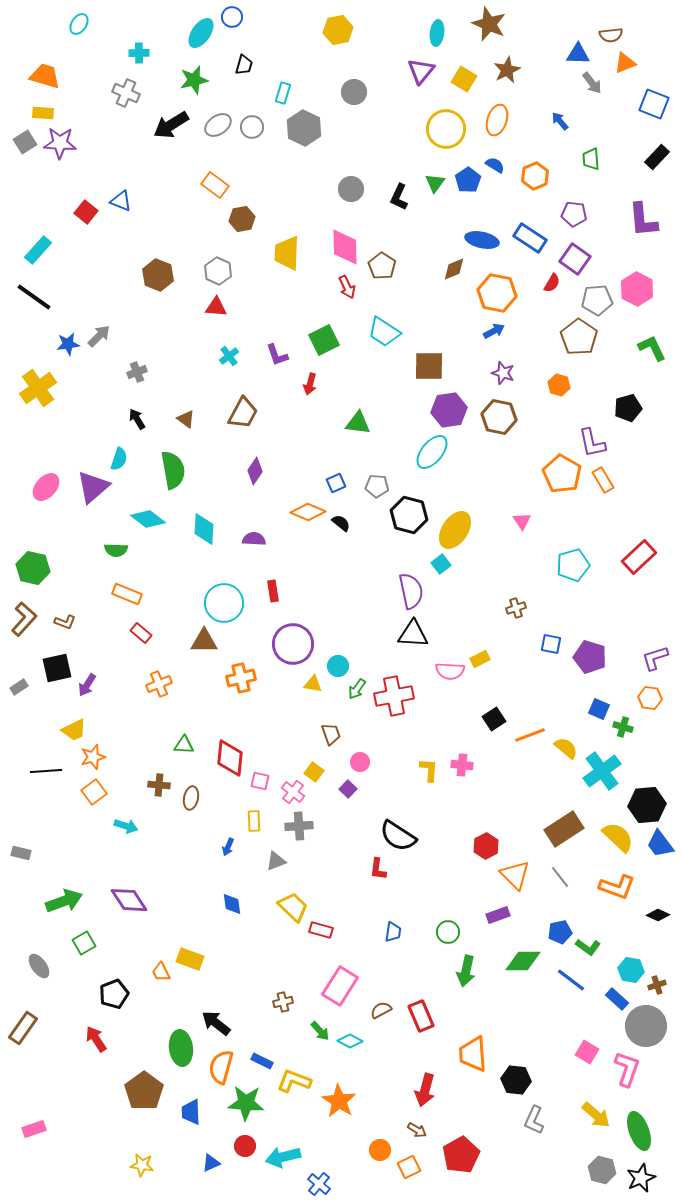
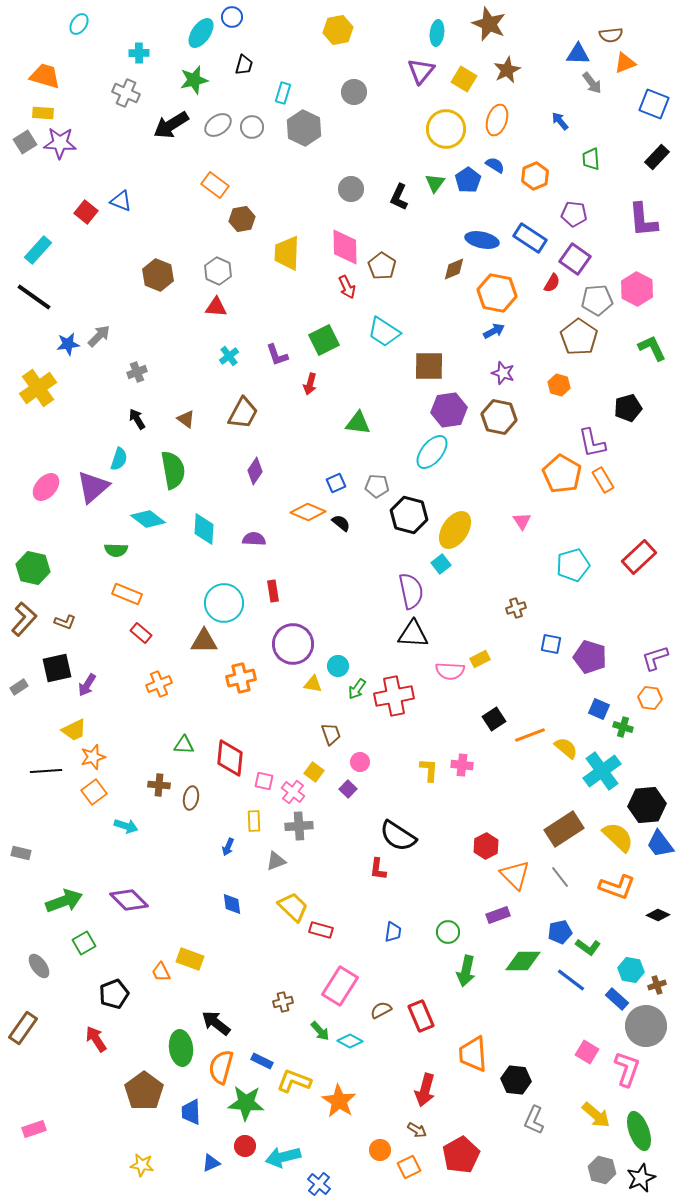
pink square at (260, 781): moved 4 px right
purple diamond at (129, 900): rotated 12 degrees counterclockwise
